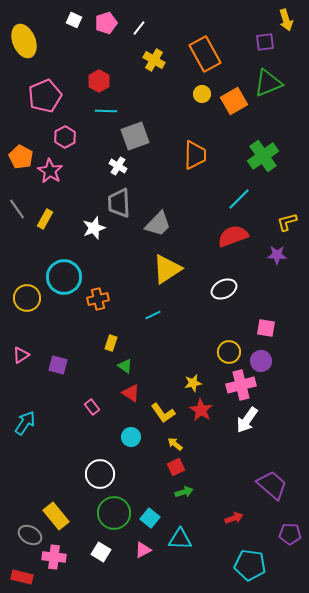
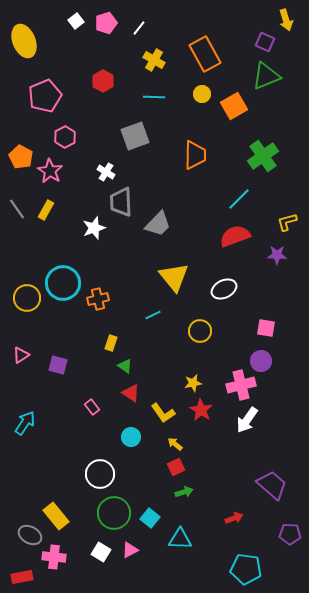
white square at (74, 20): moved 2 px right, 1 px down; rotated 28 degrees clockwise
purple square at (265, 42): rotated 30 degrees clockwise
red hexagon at (99, 81): moved 4 px right
green triangle at (268, 83): moved 2 px left, 7 px up
orange square at (234, 101): moved 5 px down
cyan line at (106, 111): moved 48 px right, 14 px up
white cross at (118, 166): moved 12 px left, 6 px down
gray trapezoid at (119, 203): moved 2 px right, 1 px up
yellow rectangle at (45, 219): moved 1 px right, 9 px up
red semicircle at (233, 236): moved 2 px right
yellow triangle at (167, 269): moved 7 px right, 8 px down; rotated 36 degrees counterclockwise
cyan circle at (64, 277): moved 1 px left, 6 px down
yellow circle at (229, 352): moved 29 px left, 21 px up
pink triangle at (143, 550): moved 13 px left
cyan pentagon at (250, 565): moved 4 px left, 4 px down
red rectangle at (22, 577): rotated 25 degrees counterclockwise
